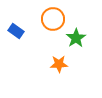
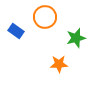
orange circle: moved 8 px left, 2 px up
green star: rotated 18 degrees clockwise
